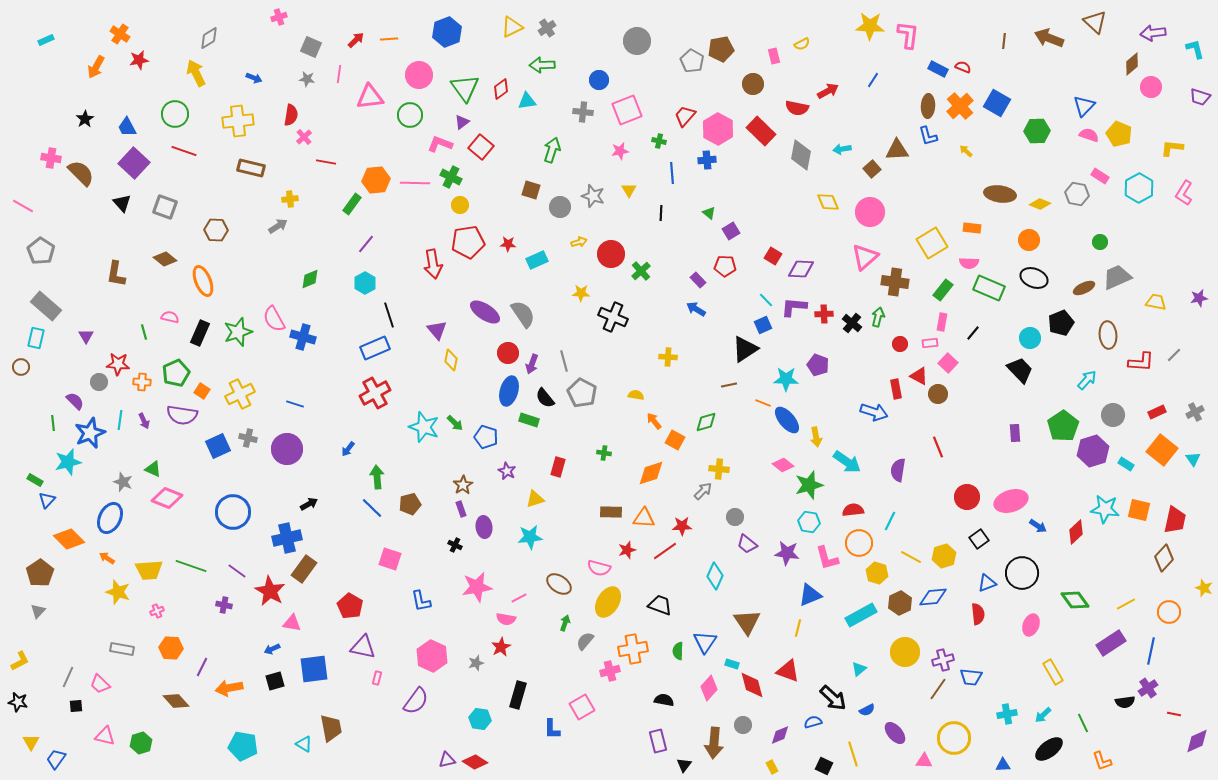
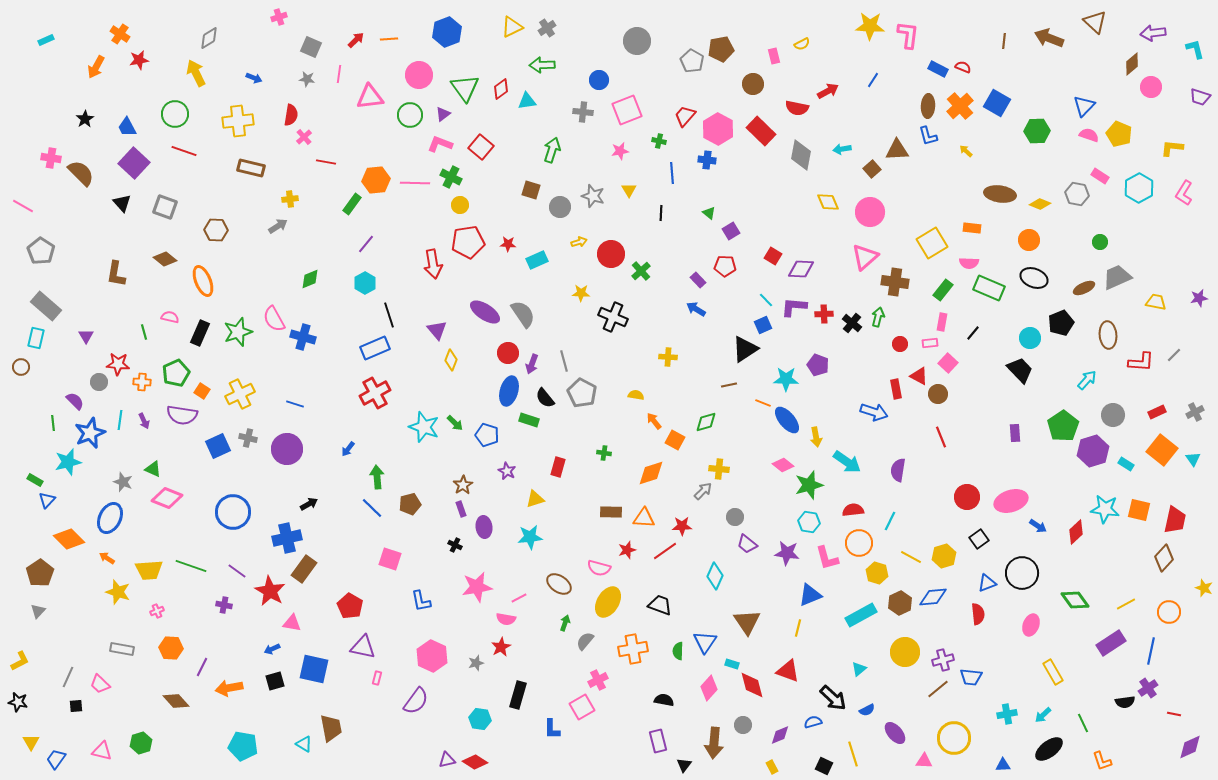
purple triangle at (462, 122): moved 19 px left, 8 px up
blue cross at (707, 160): rotated 12 degrees clockwise
yellow diamond at (451, 360): rotated 10 degrees clockwise
blue pentagon at (486, 437): moved 1 px right, 2 px up
red line at (938, 447): moved 3 px right, 10 px up
blue square at (314, 669): rotated 20 degrees clockwise
pink cross at (610, 671): moved 12 px left, 9 px down; rotated 12 degrees counterclockwise
brown line at (938, 689): rotated 15 degrees clockwise
pink triangle at (105, 736): moved 3 px left, 15 px down
purple diamond at (1197, 741): moved 7 px left, 6 px down
